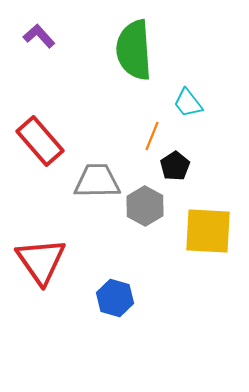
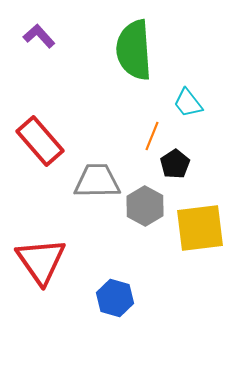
black pentagon: moved 2 px up
yellow square: moved 8 px left, 3 px up; rotated 10 degrees counterclockwise
